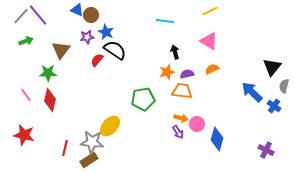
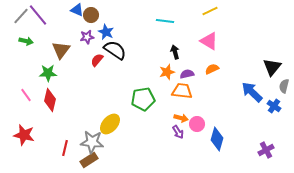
green arrow: rotated 32 degrees clockwise
yellow ellipse: moved 2 px up
purple cross: rotated 35 degrees clockwise
